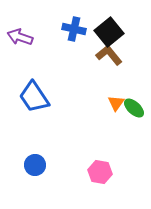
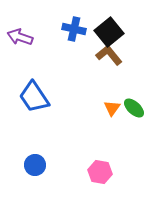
orange triangle: moved 4 px left, 5 px down
